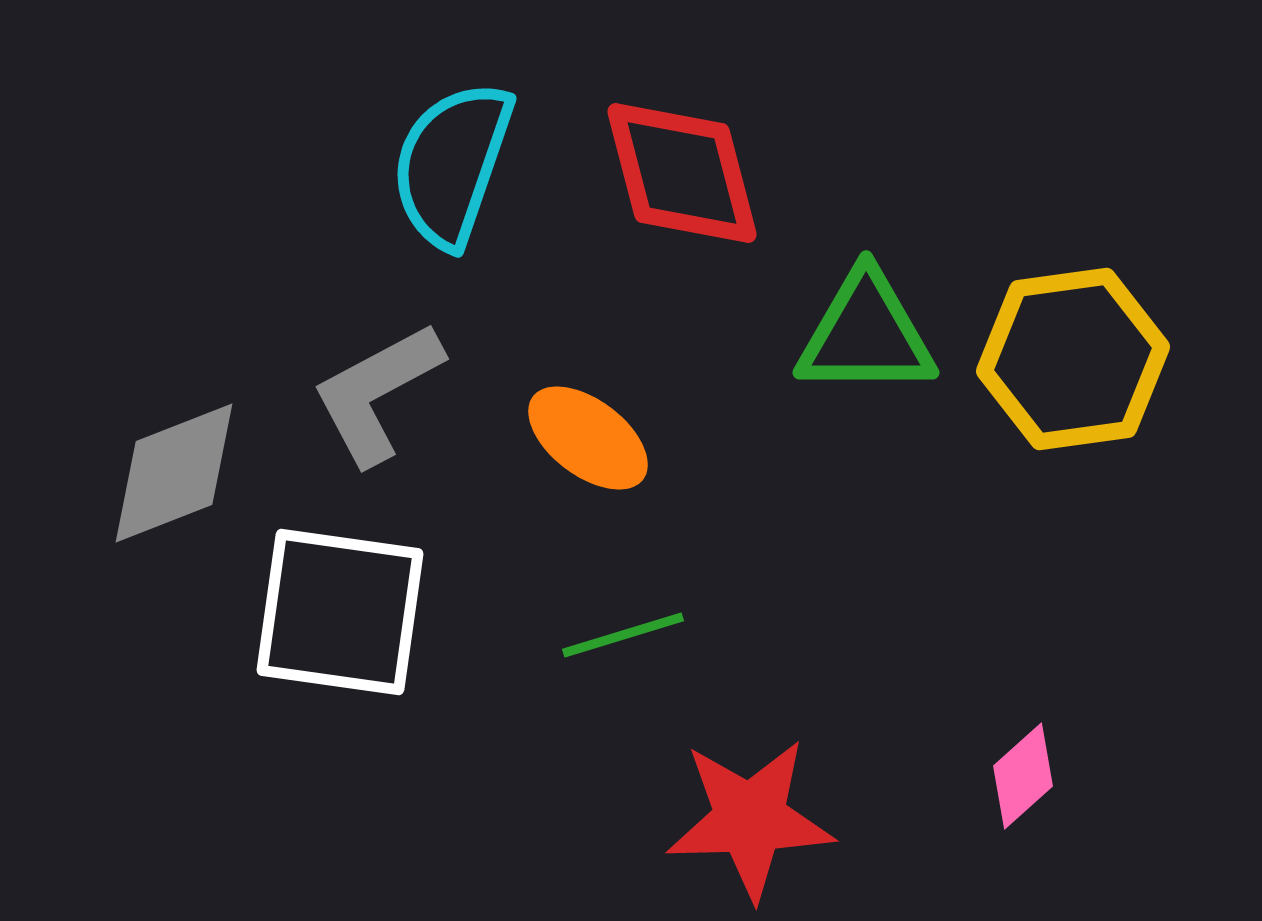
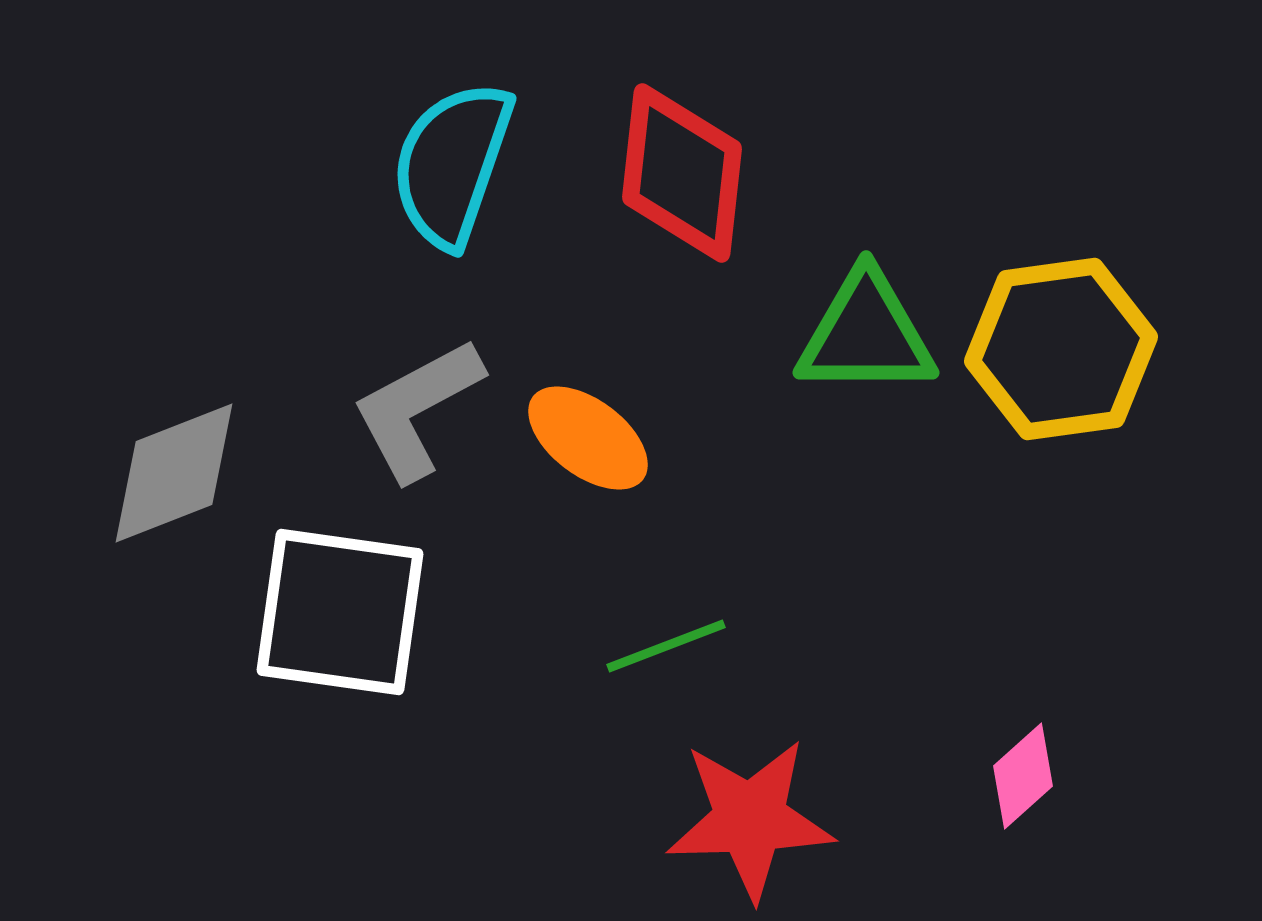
red diamond: rotated 21 degrees clockwise
yellow hexagon: moved 12 px left, 10 px up
gray L-shape: moved 40 px right, 16 px down
green line: moved 43 px right, 11 px down; rotated 4 degrees counterclockwise
